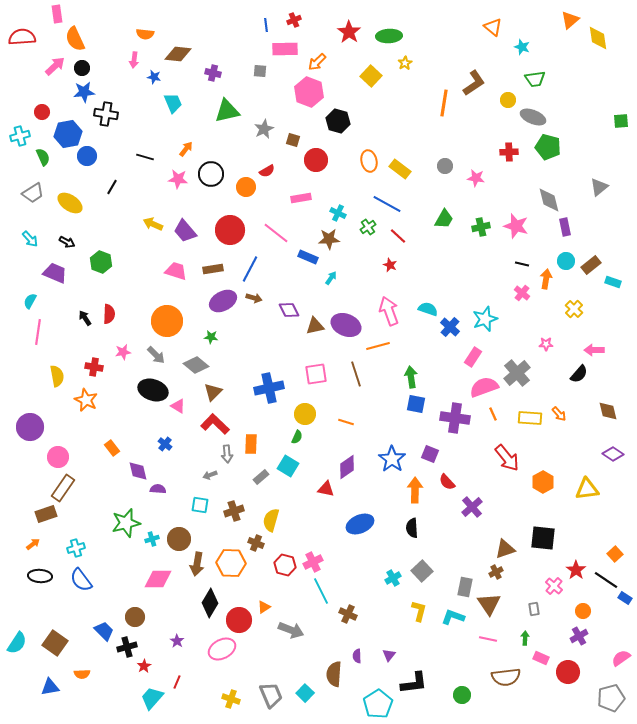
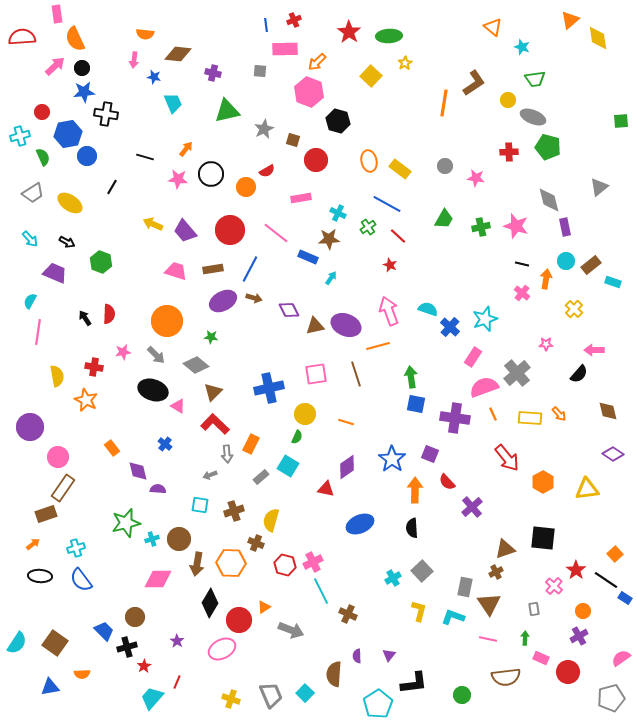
orange rectangle at (251, 444): rotated 24 degrees clockwise
